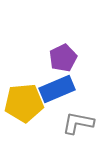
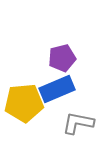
purple pentagon: moved 1 px left; rotated 12 degrees clockwise
